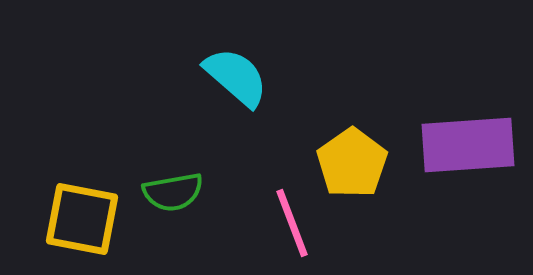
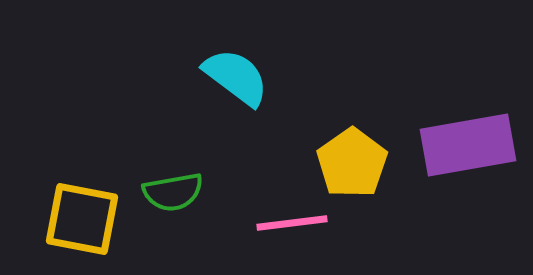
cyan semicircle: rotated 4 degrees counterclockwise
purple rectangle: rotated 6 degrees counterclockwise
pink line: rotated 76 degrees counterclockwise
